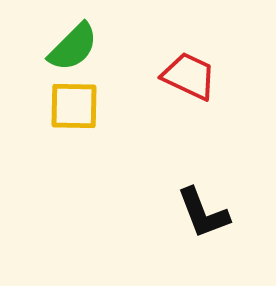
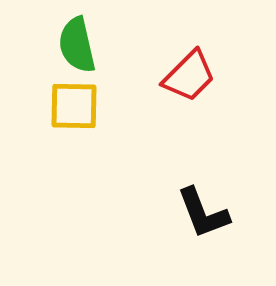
green semicircle: moved 4 px right, 2 px up; rotated 122 degrees clockwise
red trapezoid: rotated 110 degrees clockwise
